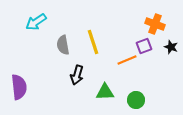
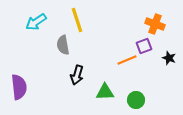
yellow line: moved 16 px left, 22 px up
black star: moved 2 px left, 11 px down
